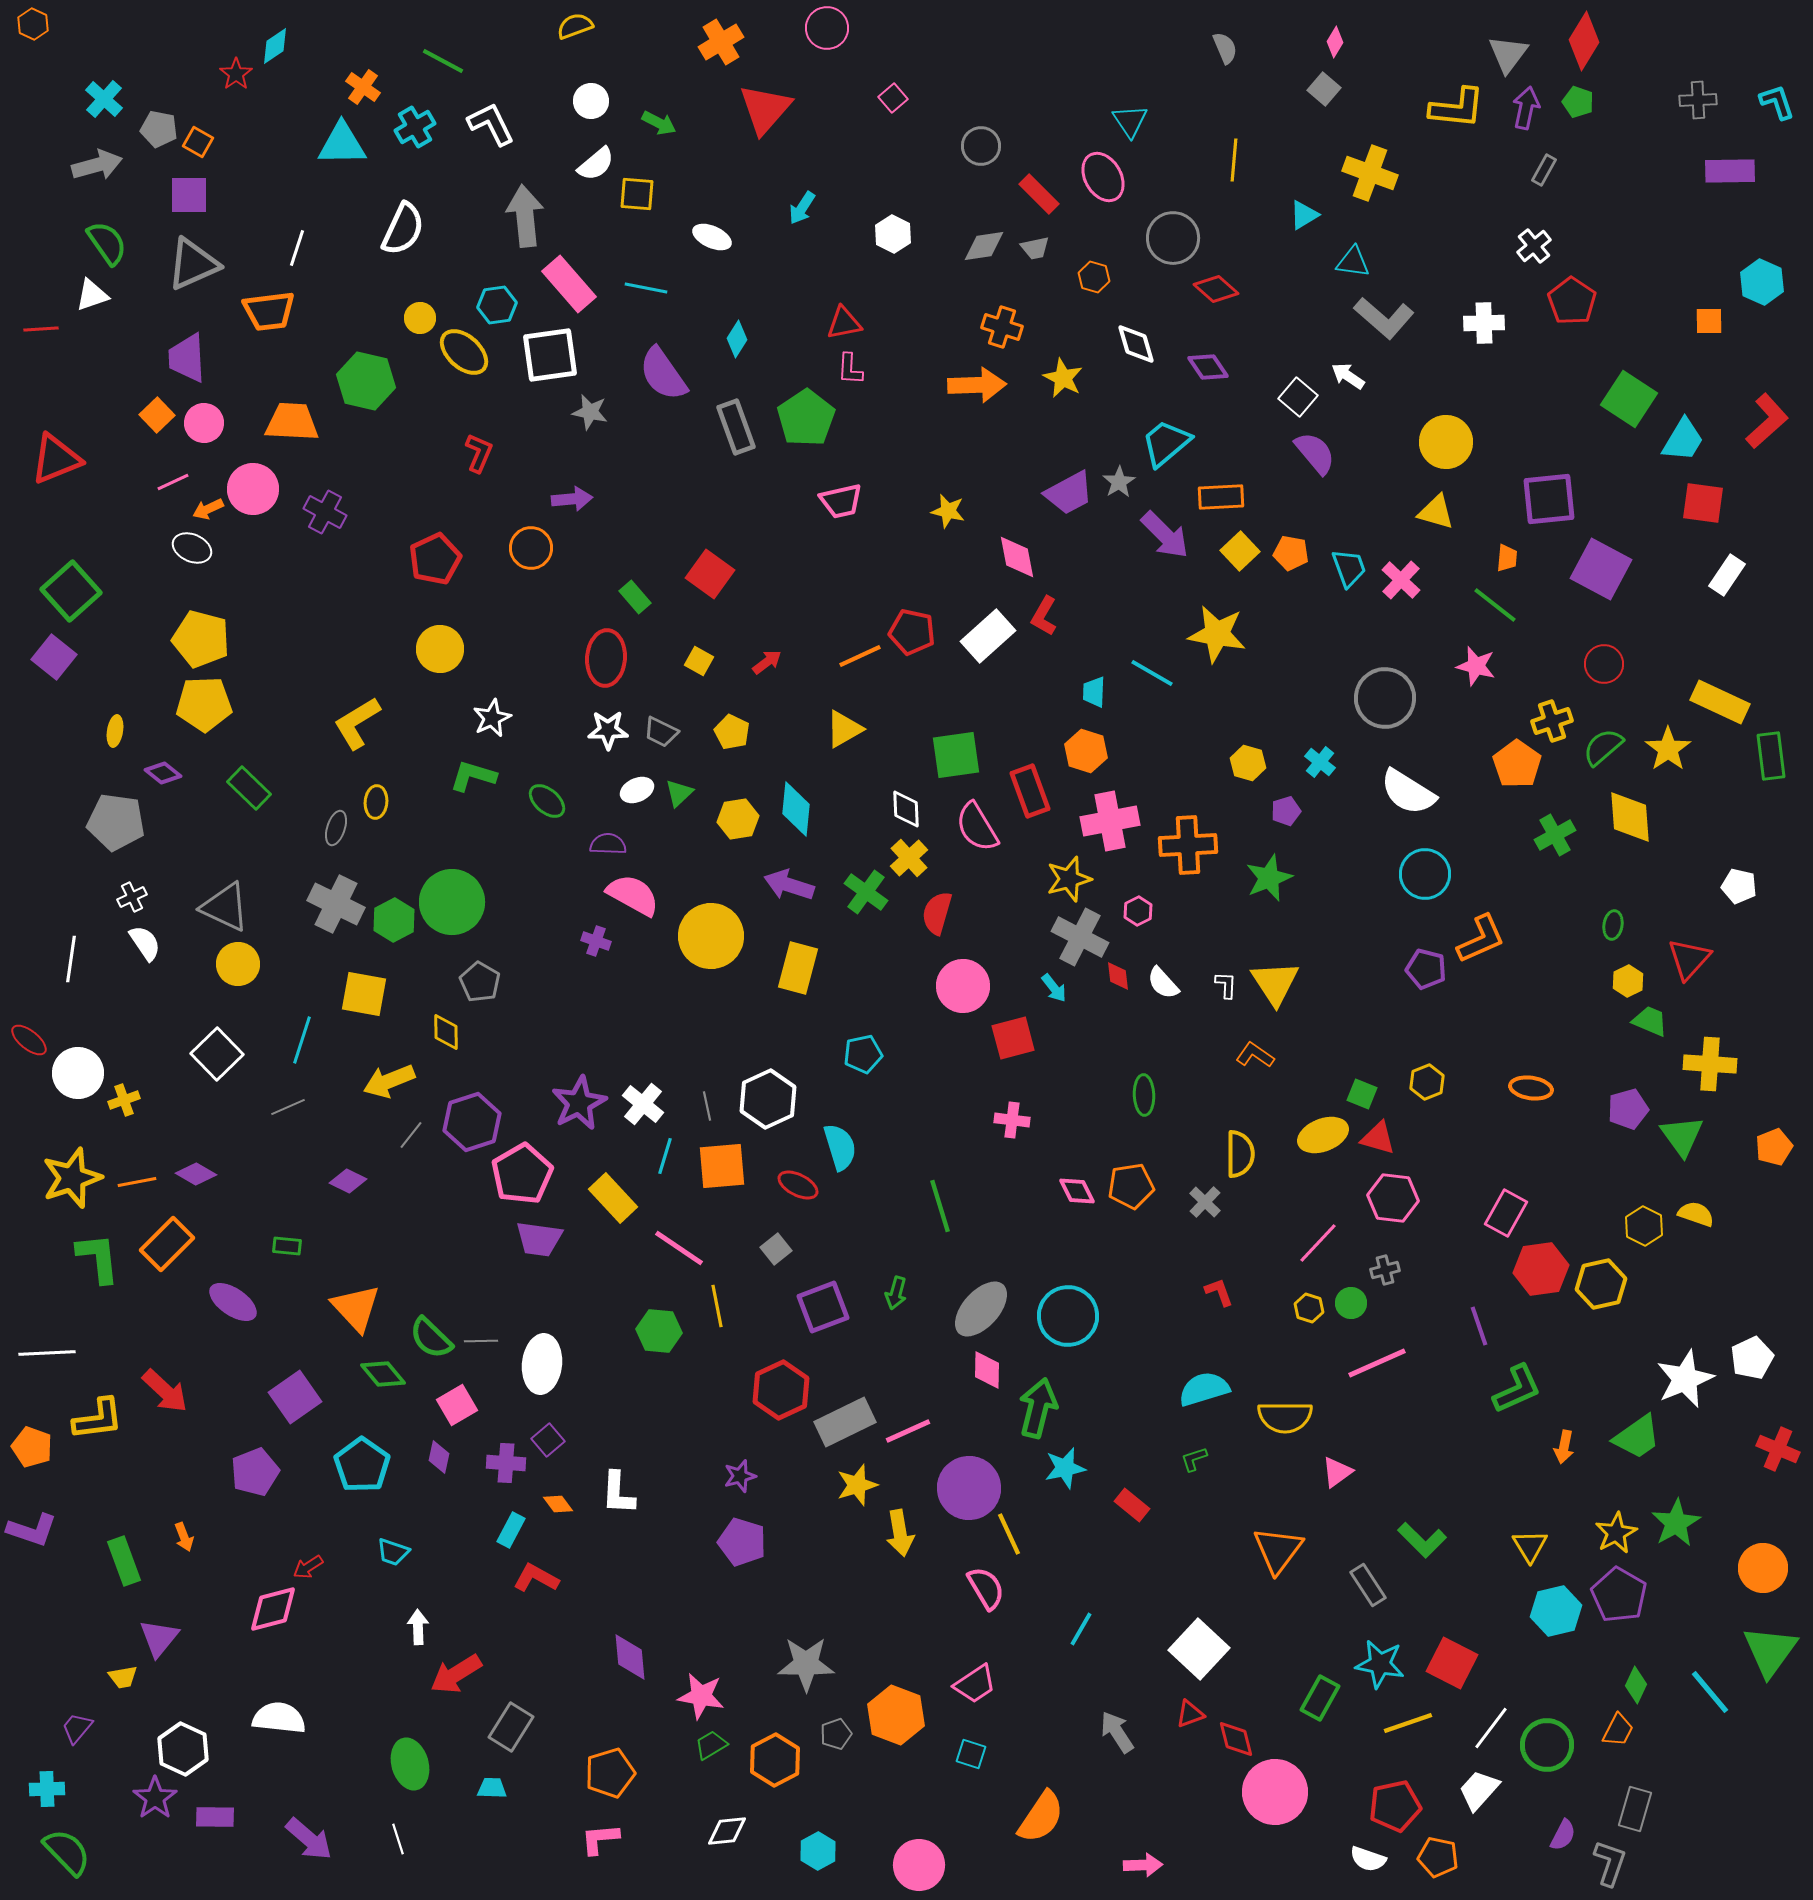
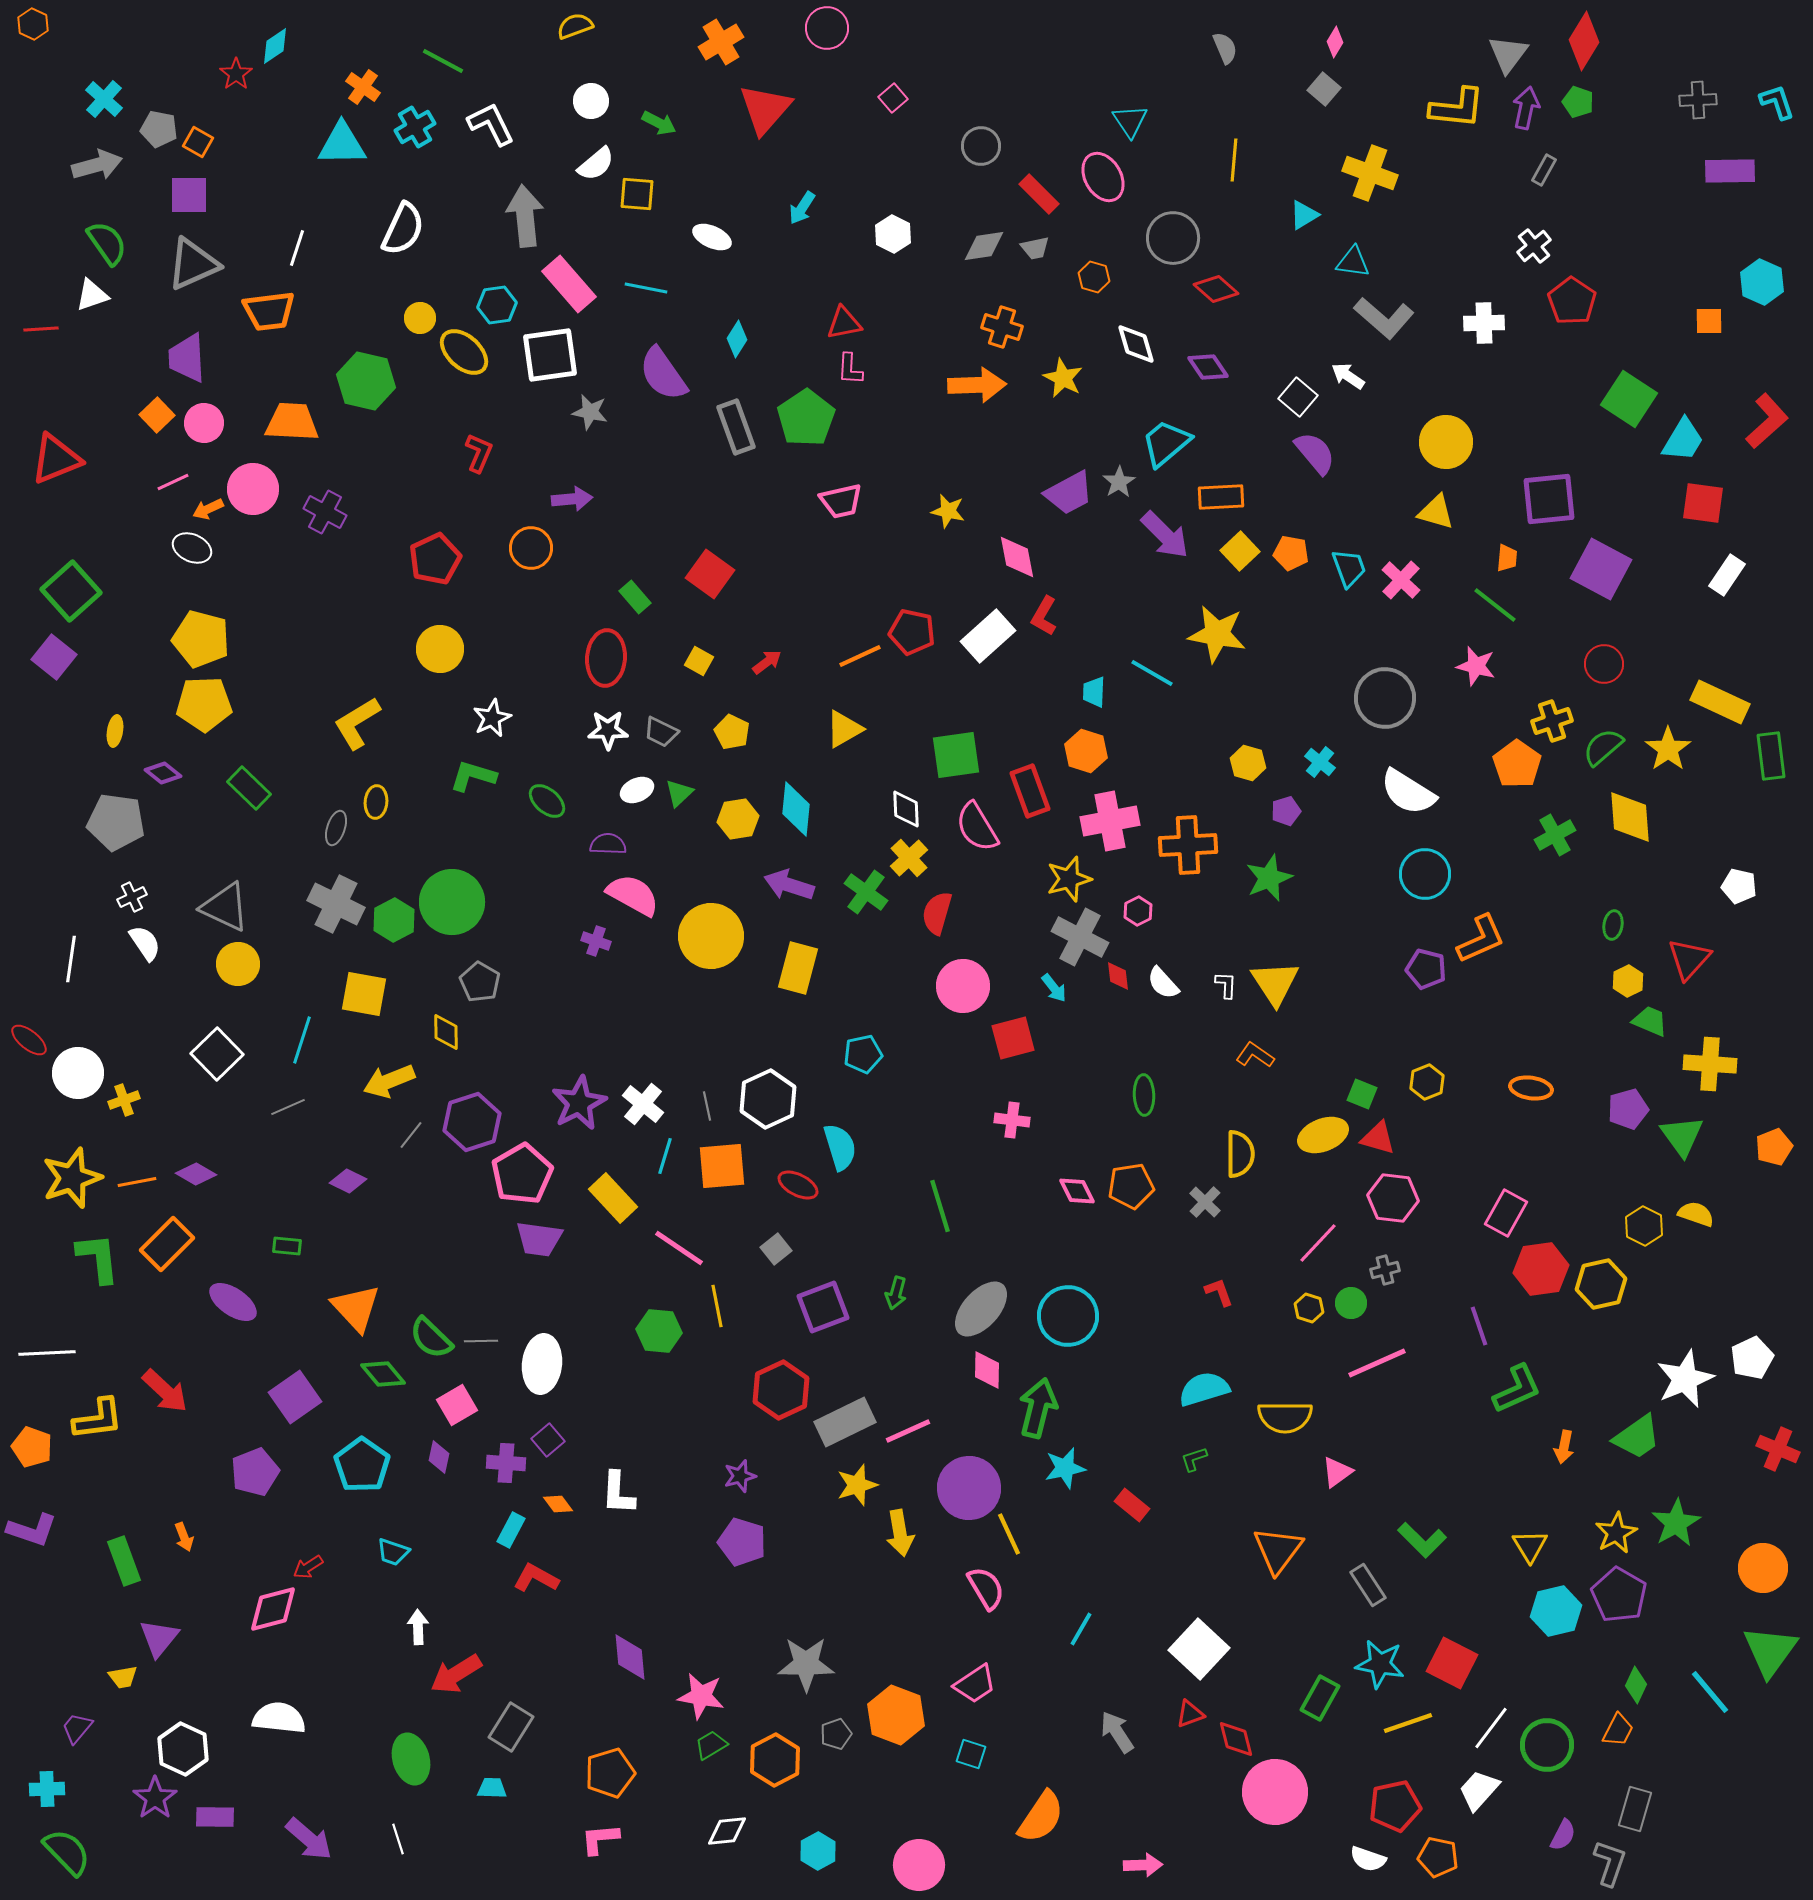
green ellipse at (410, 1764): moved 1 px right, 5 px up
